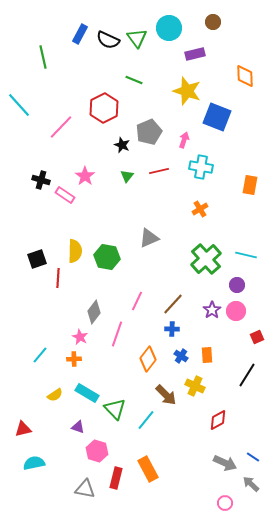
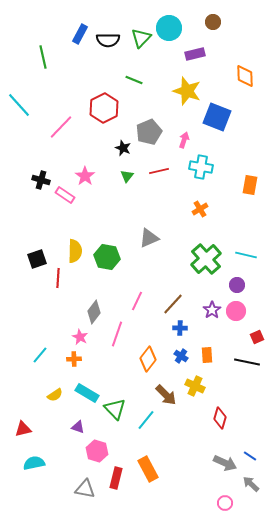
green triangle at (137, 38): moved 4 px right; rotated 20 degrees clockwise
black semicircle at (108, 40): rotated 25 degrees counterclockwise
black star at (122, 145): moved 1 px right, 3 px down
blue cross at (172, 329): moved 8 px right, 1 px up
black line at (247, 375): moved 13 px up; rotated 70 degrees clockwise
red diamond at (218, 420): moved 2 px right, 2 px up; rotated 45 degrees counterclockwise
blue line at (253, 457): moved 3 px left, 1 px up
